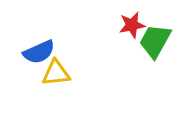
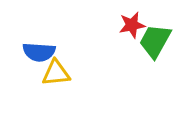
blue semicircle: rotated 28 degrees clockwise
